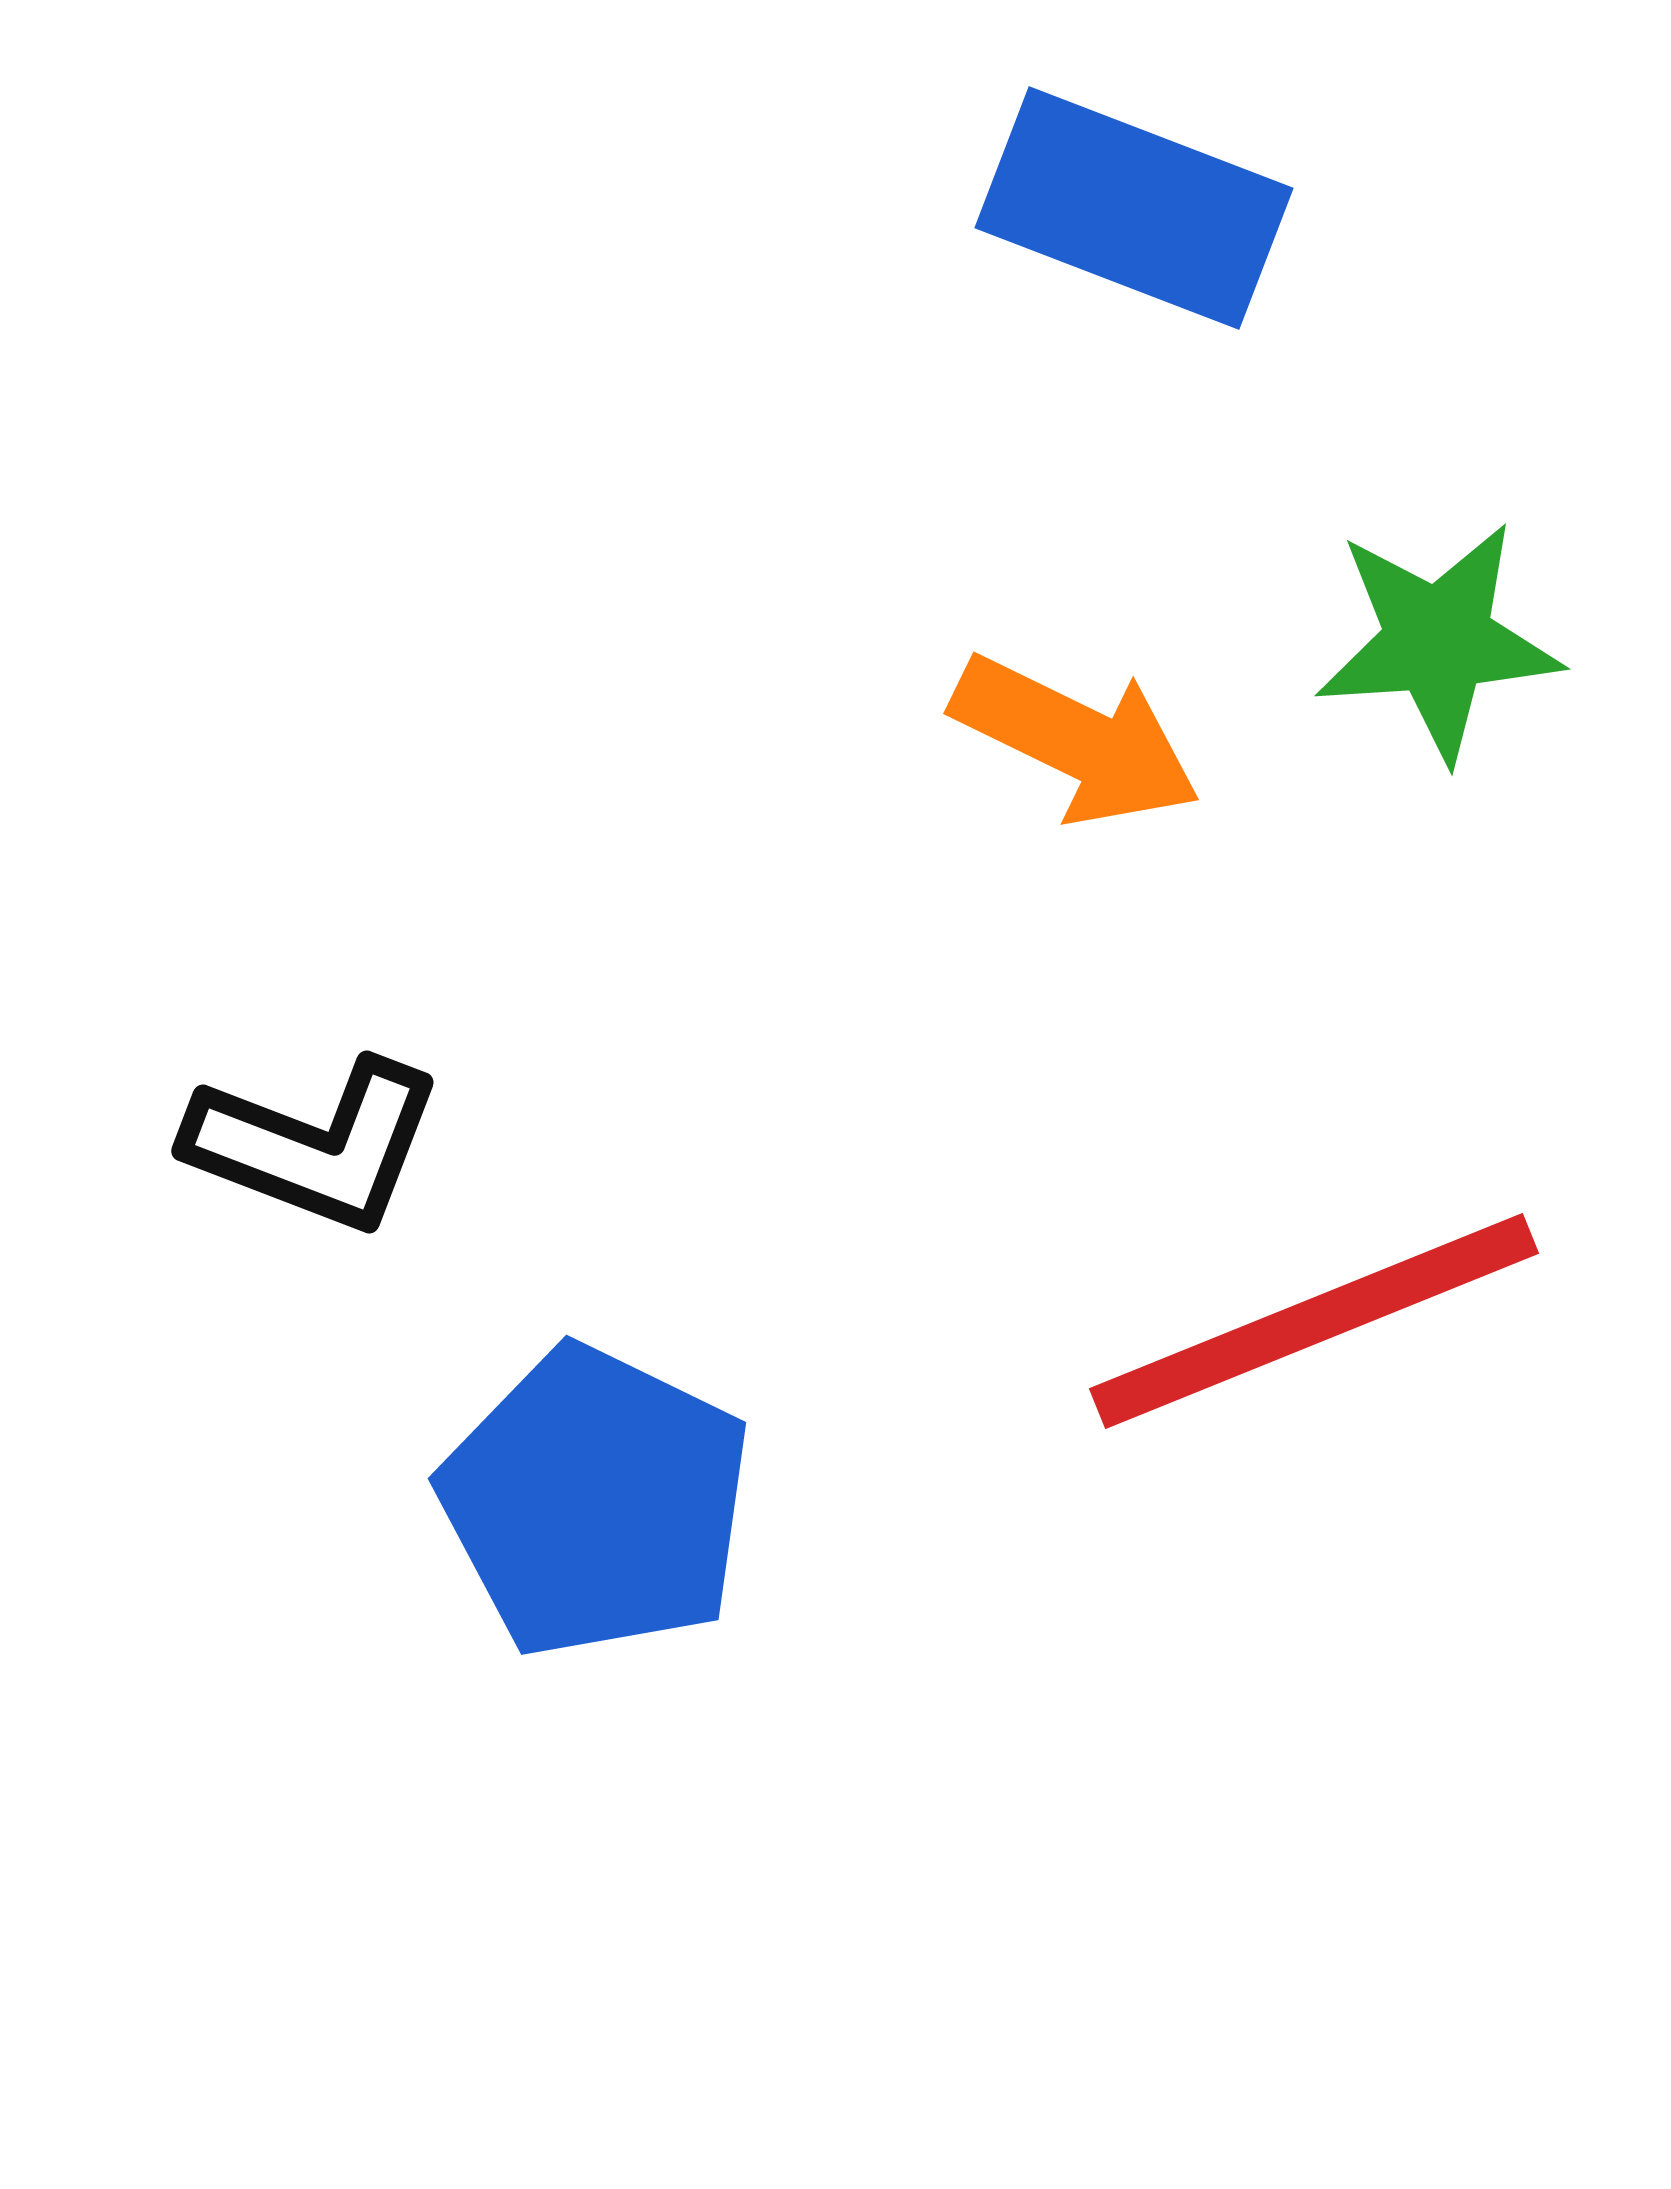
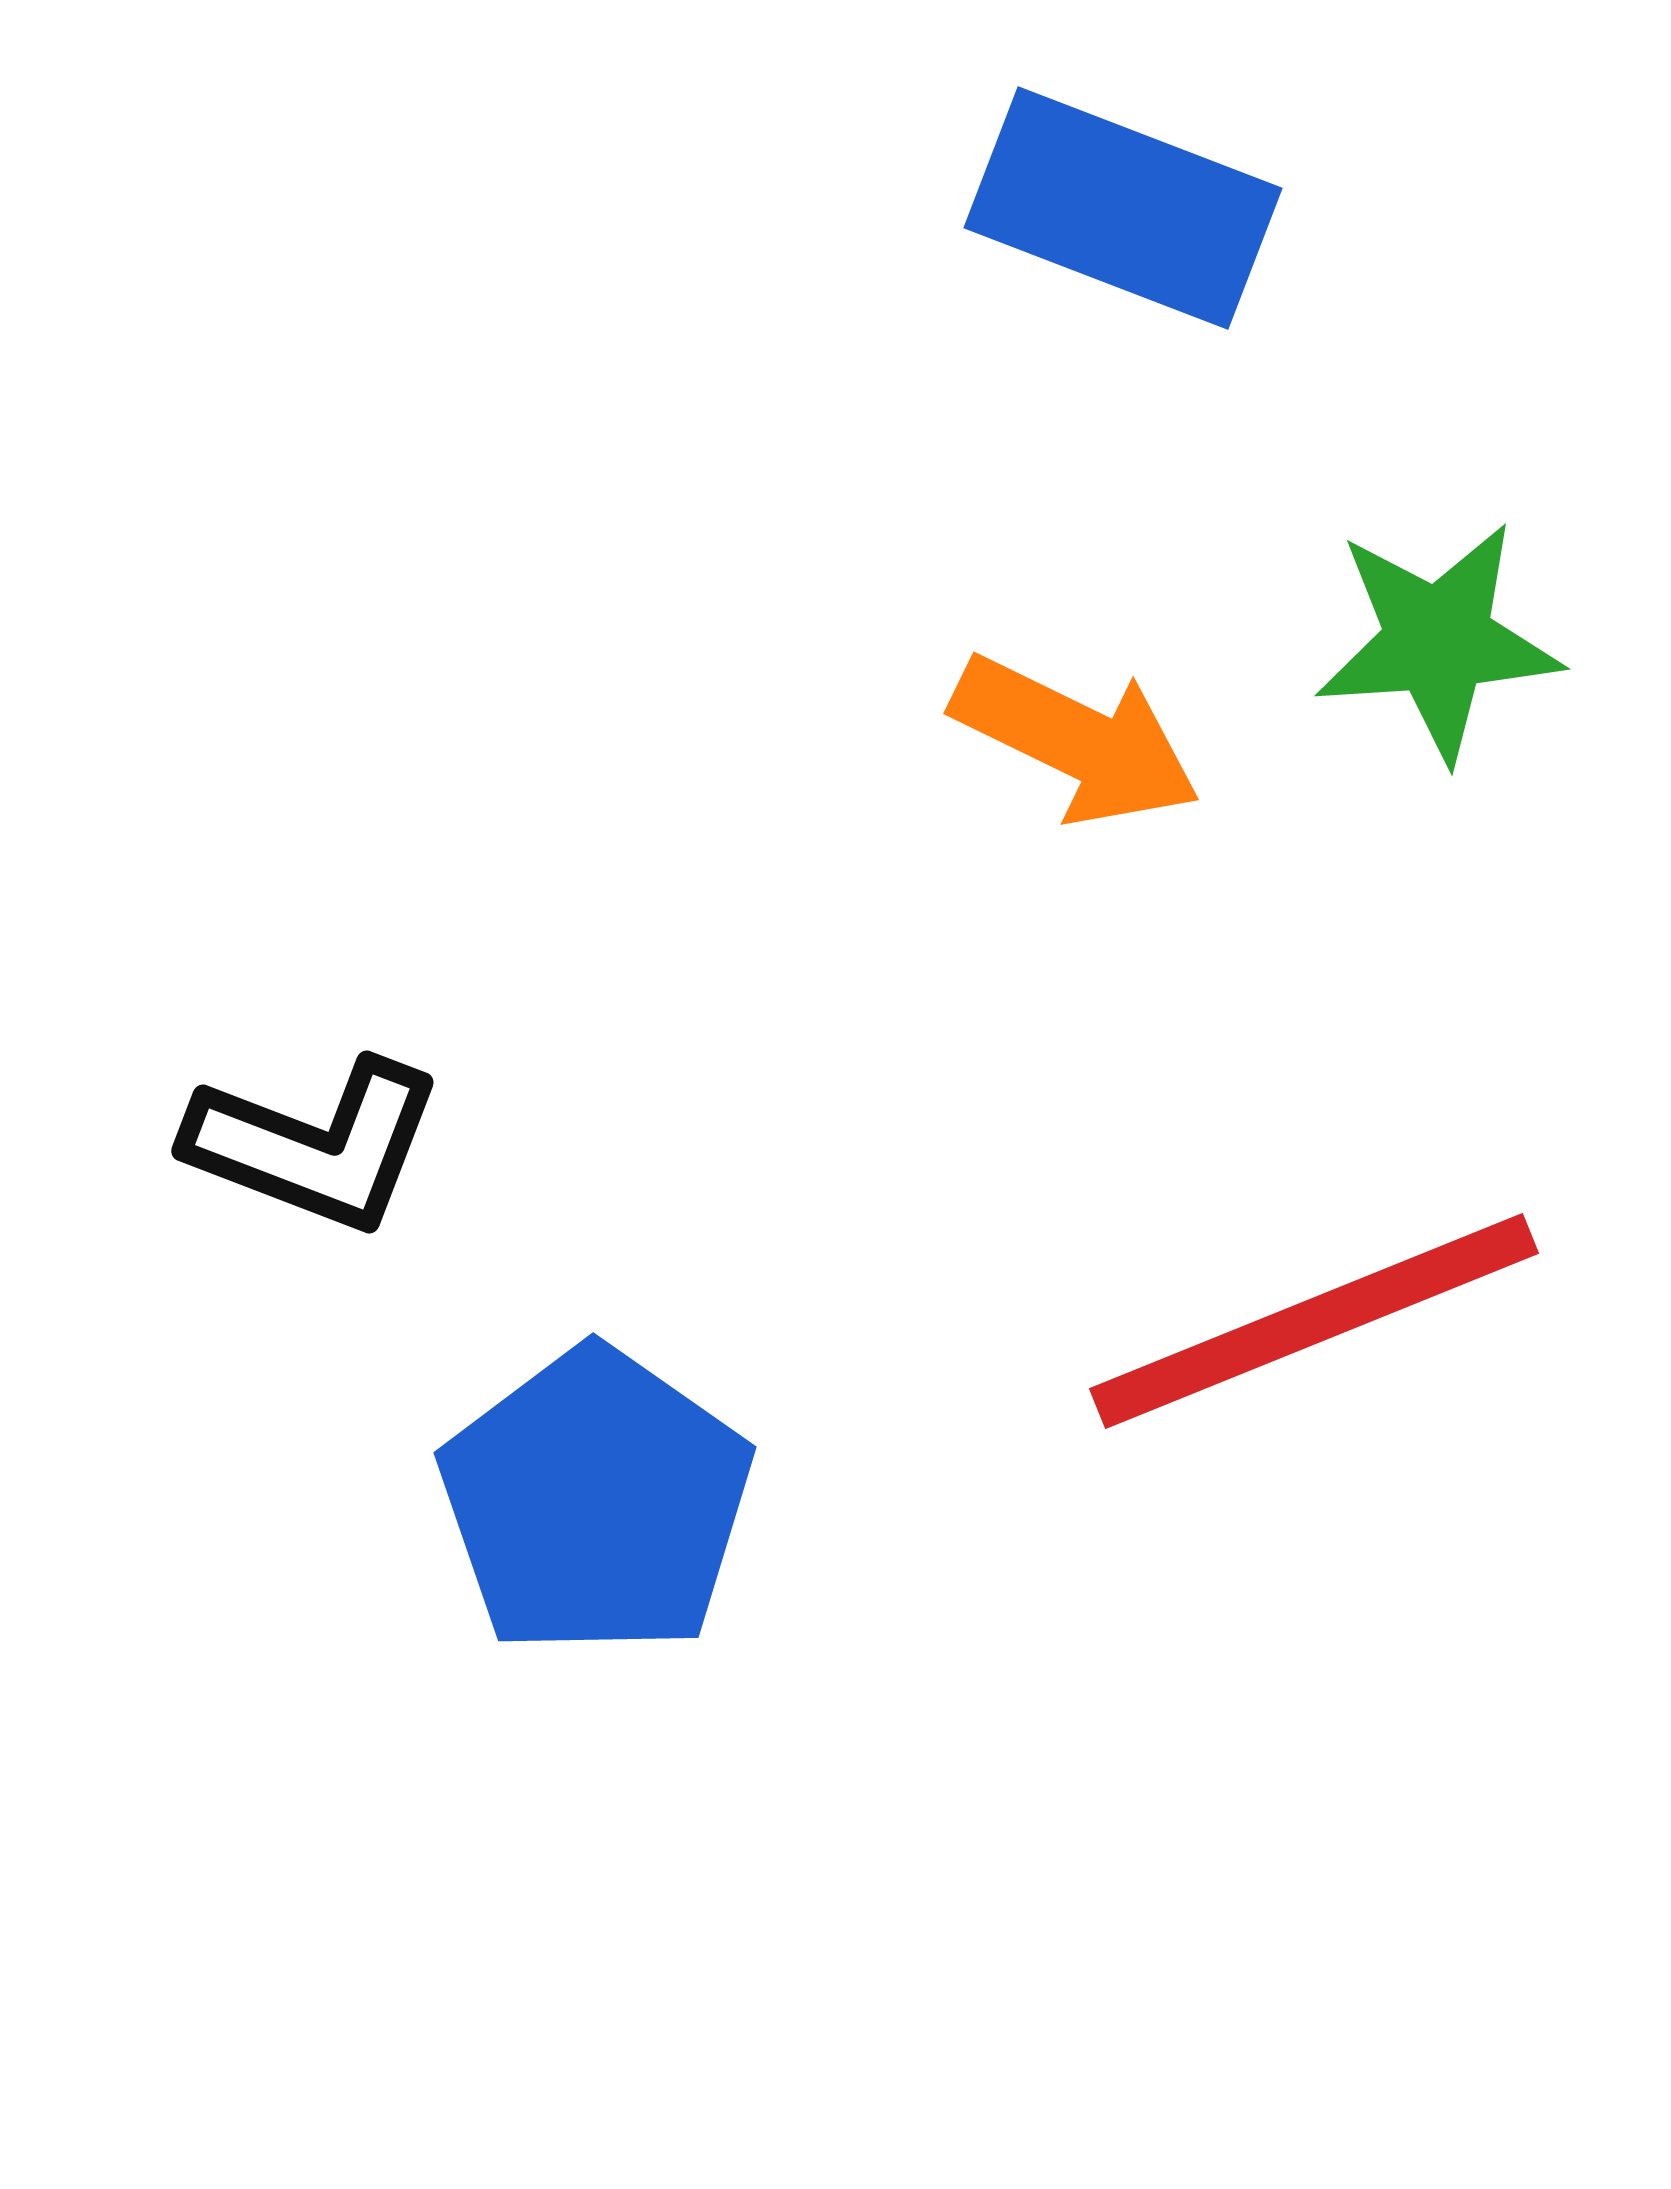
blue rectangle: moved 11 px left
blue pentagon: rotated 9 degrees clockwise
